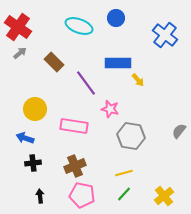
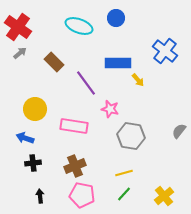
blue cross: moved 16 px down
